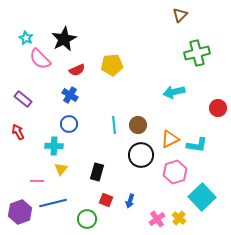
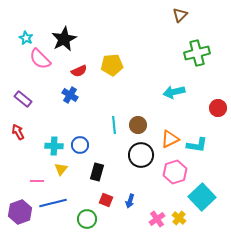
red semicircle: moved 2 px right, 1 px down
blue circle: moved 11 px right, 21 px down
